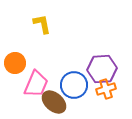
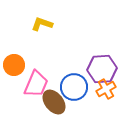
yellow L-shape: rotated 60 degrees counterclockwise
orange circle: moved 1 px left, 2 px down
blue circle: moved 2 px down
orange cross: rotated 12 degrees counterclockwise
brown ellipse: rotated 10 degrees clockwise
